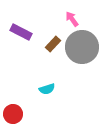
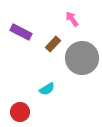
gray circle: moved 11 px down
cyan semicircle: rotated 14 degrees counterclockwise
red circle: moved 7 px right, 2 px up
